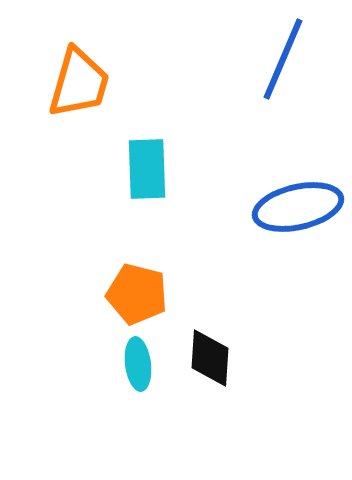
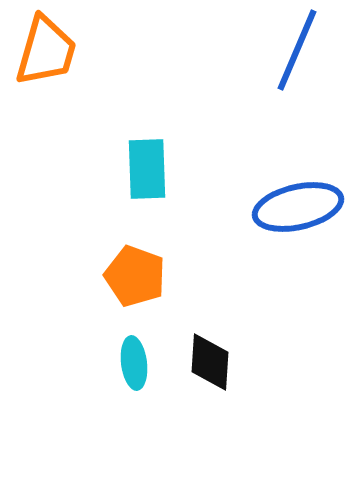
blue line: moved 14 px right, 9 px up
orange trapezoid: moved 33 px left, 32 px up
orange pentagon: moved 2 px left, 18 px up; rotated 6 degrees clockwise
black diamond: moved 4 px down
cyan ellipse: moved 4 px left, 1 px up
